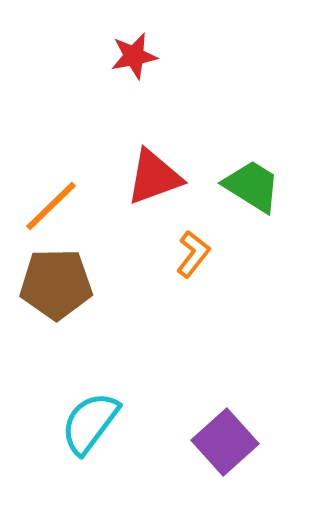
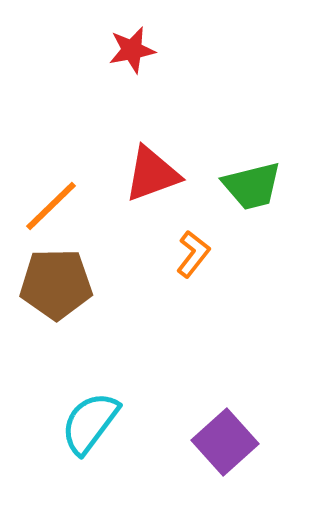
red star: moved 2 px left, 6 px up
red triangle: moved 2 px left, 3 px up
green trapezoid: rotated 134 degrees clockwise
